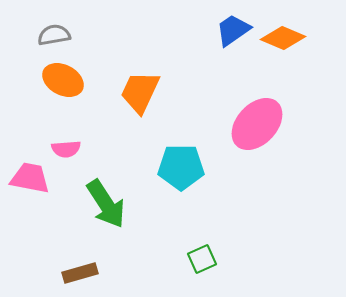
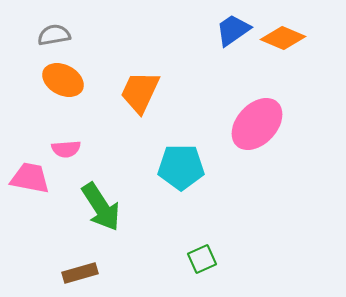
green arrow: moved 5 px left, 3 px down
